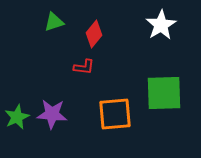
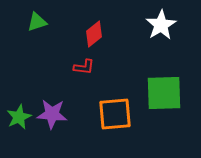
green triangle: moved 17 px left
red diamond: rotated 12 degrees clockwise
green star: moved 2 px right
